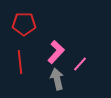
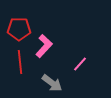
red pentagon: moved 5 px left, 5 px down
pink L-shape: moved 12 px left, 6 px up
gray arrow: moved 5 px left, 4 px down; rotated 140 degrees clockwise
